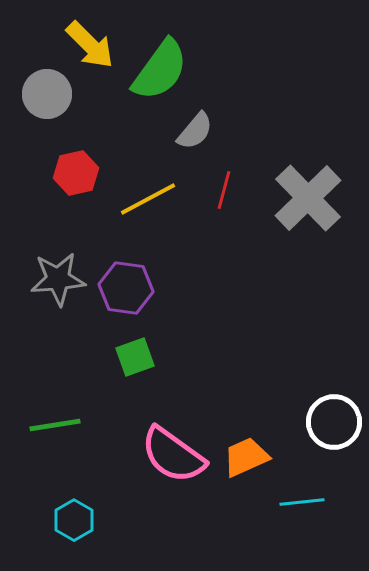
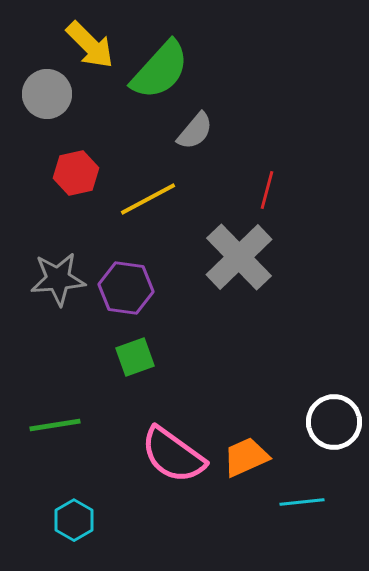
green semicircle: rotated 6 degrees clockwise
red line: moved 43 px right
gray cross: moved 69 px left, 59 px down
